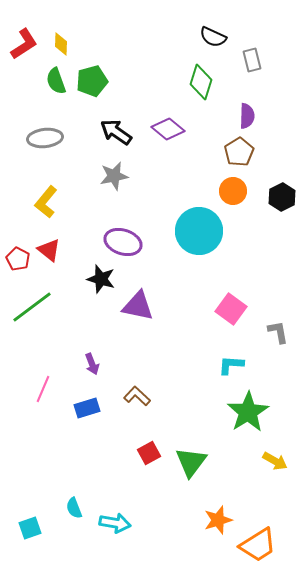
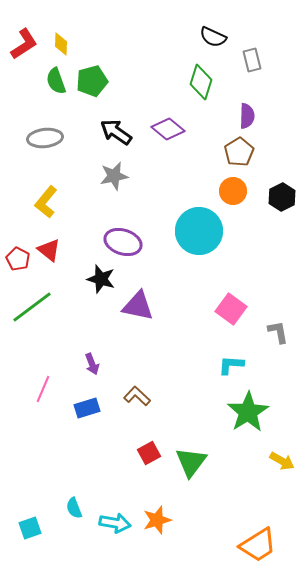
yellow arrow: moved 7 px right
orange star: moved 61 px left
